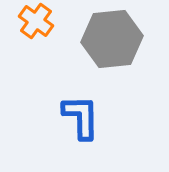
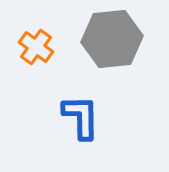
orange cross: moved 26 px down
